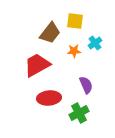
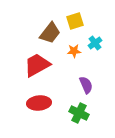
yellow square: rotated 24 degrees counterclockwise
red ellipse: moved 10 px left, 5 px down
green cross: rotated 36 degrees counterclockwise
